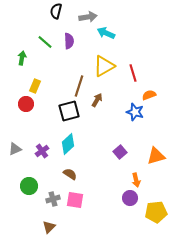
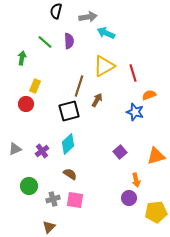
purple circle: moved 1 px left
